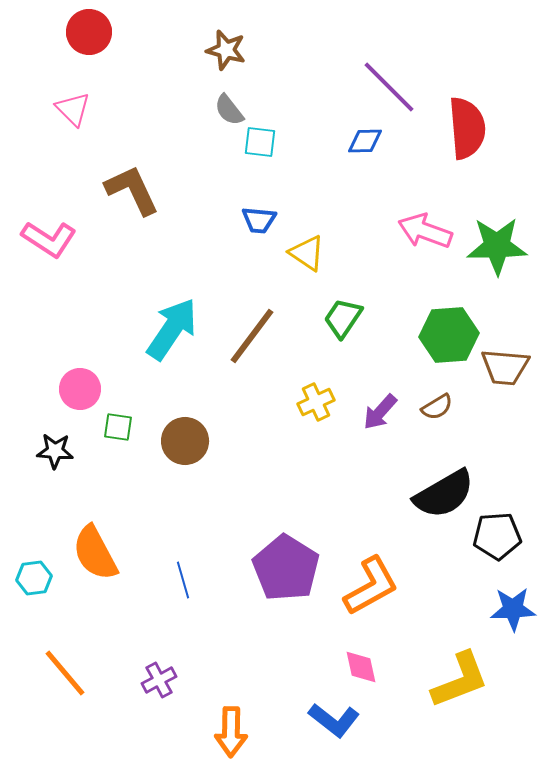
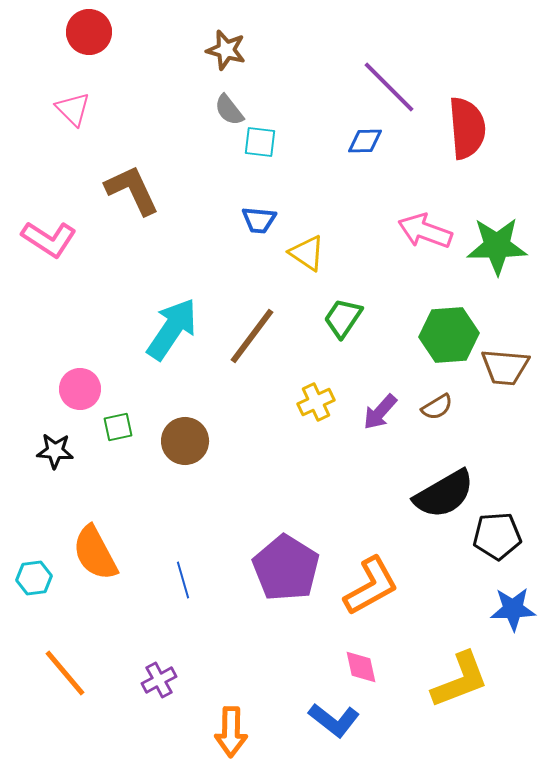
green square: rotated 20 degrees counterclockwise
